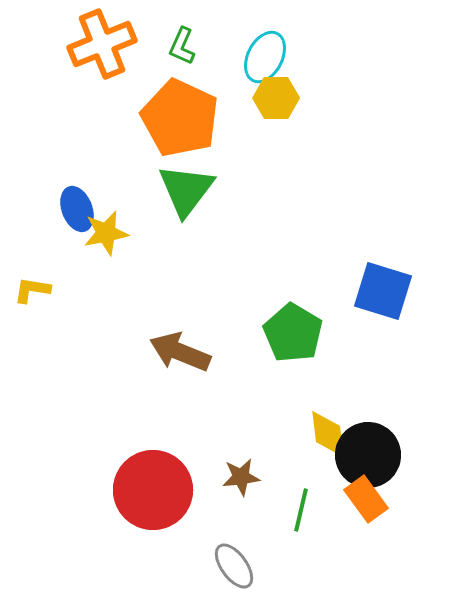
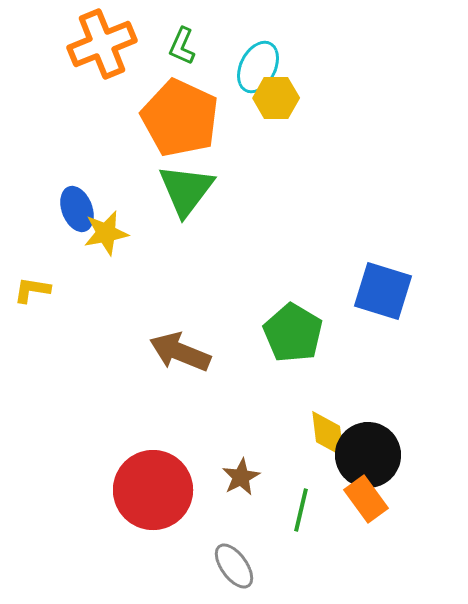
cyan ellipse: moved 7 px left, 10 px down
brown star: rotated 21 degrees counterclockwise
